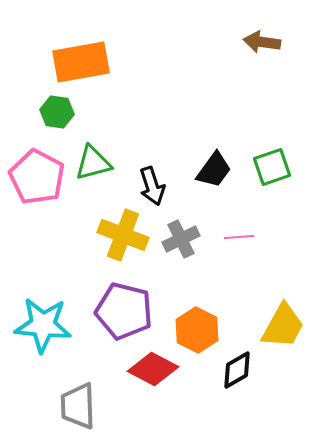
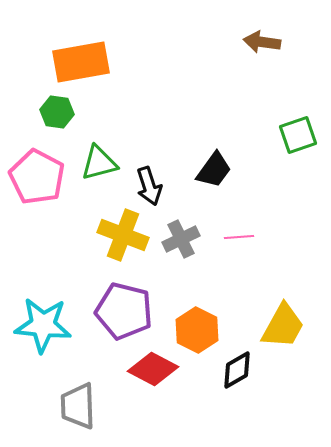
green triangle: moved 6 px right
green square: moved 26 px right, 32 px up
black arrow: moved 3 px left
